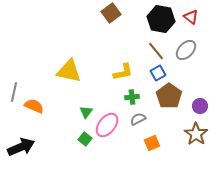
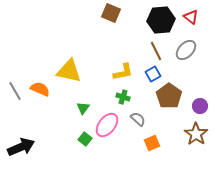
brown square: rotated 30 degrees counterclockwise
black hexagon: moved 1 px down; rotated 16 degrees counterclockwise
brown line: rotated 12 degrees clockwise
blue square: moved 5 px left, 1 px down
gray line: moved 1 px right, 1 px up; rotated 42 degrees counterclockwise
green cross: moved 9 px left; rotated 24 degrees clockwise
orange semicircle: moved 6 px right, 17 px up
green triangle: moved 3 px left, 4 px up
gray semicircle: rotated 70 degrees clockwise
